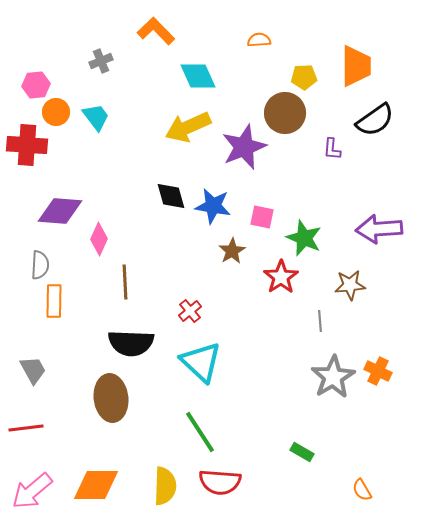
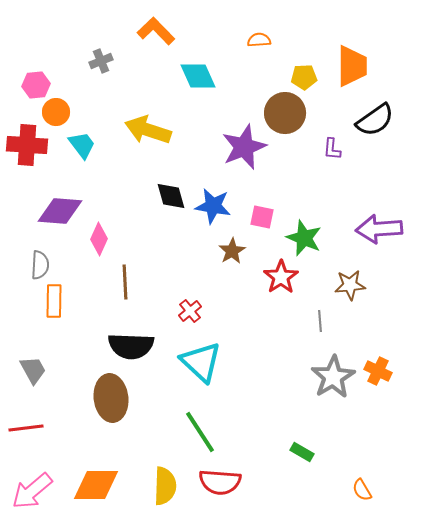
orange trapezoid at (356, 66): moved 4 px left
cyan trapezoid at (96, 117): moved 14 px left, 28 px down
yellow arrow at (188, 127): moved 40 px left, 3 px down; rotated 42 degrees clockwise
black semicircle at (131, 343): moved 3 px down
